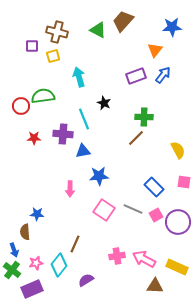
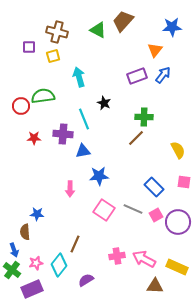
purple square at (32, 46): moved 3 px left, 1 px down
purple rectangle at (136, 76): moved 1 px right
